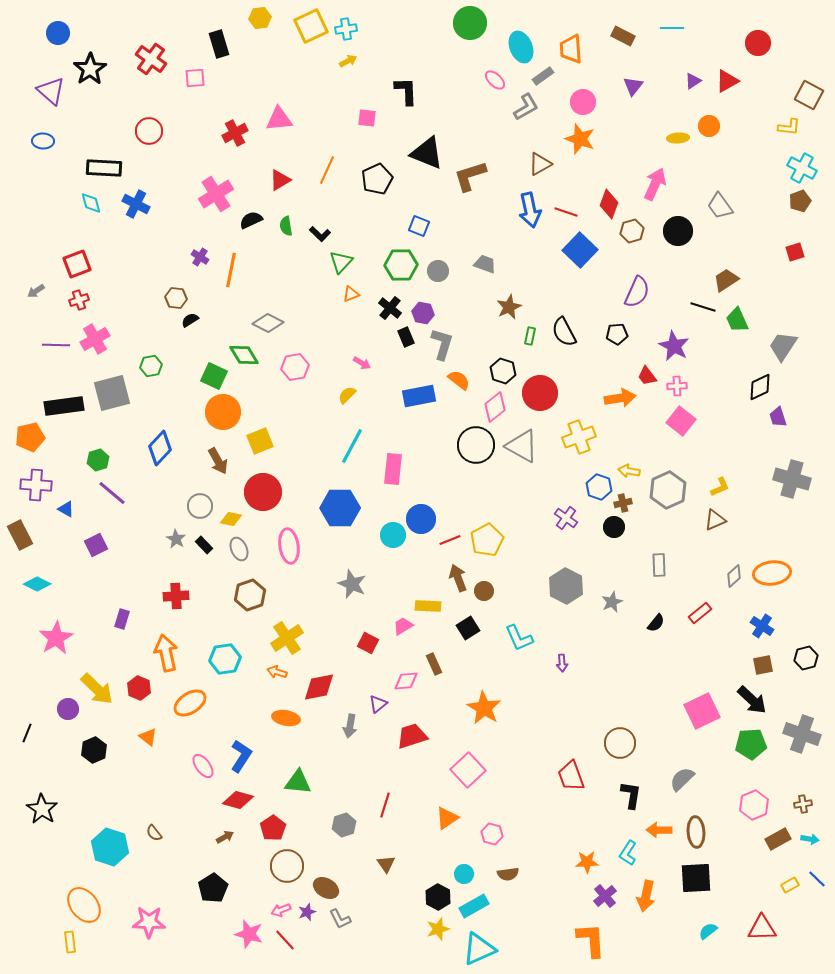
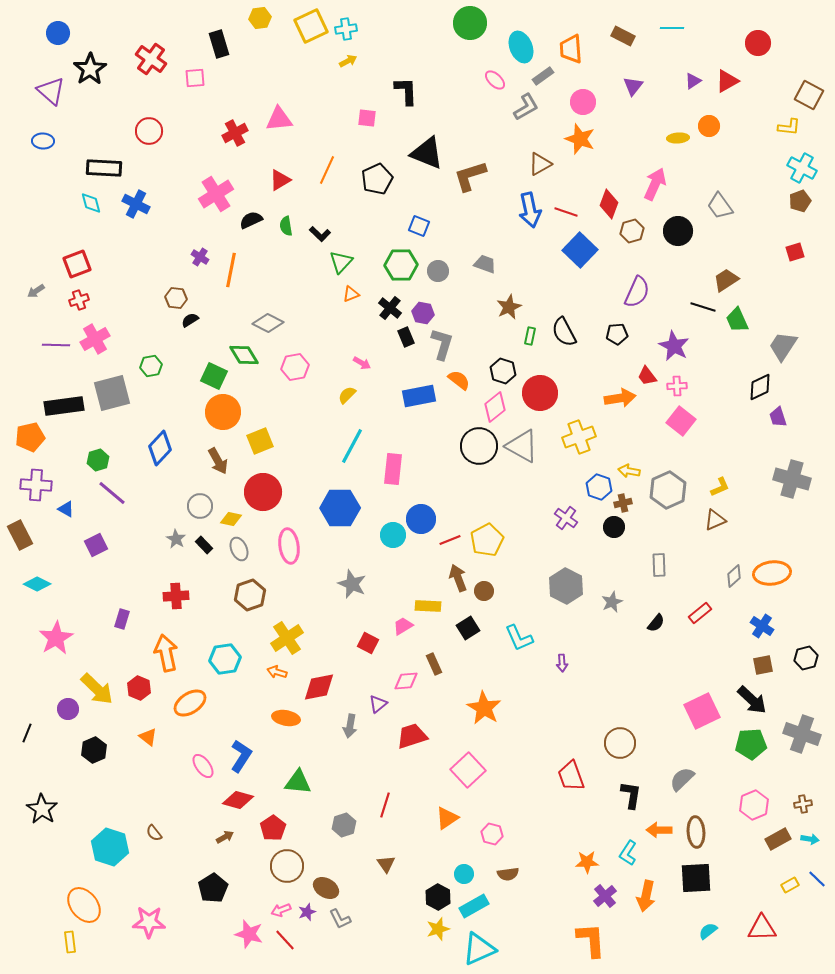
black circle at (476, 445): moved 3 px right, 1 px down
